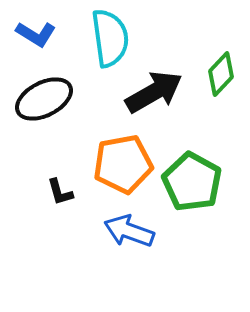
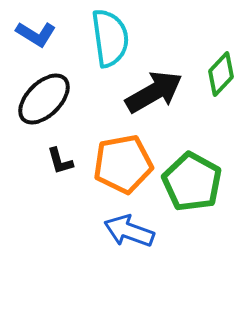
black ellipse: rotated 18 degrees counterclockwise
black L-shape: moved 31 px up
